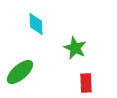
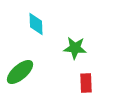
green star: rotated 20 degrees counterclockwise
